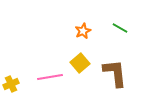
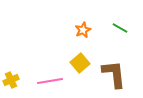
orange star: moved 1 px up
brown L-shape: moved 1 px left, 1 px down
pink line: moved 4 px down
yellow cross: moved 4 px up
